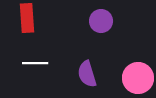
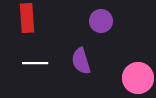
purple semicircle: moved 6 px left, 13 px up
